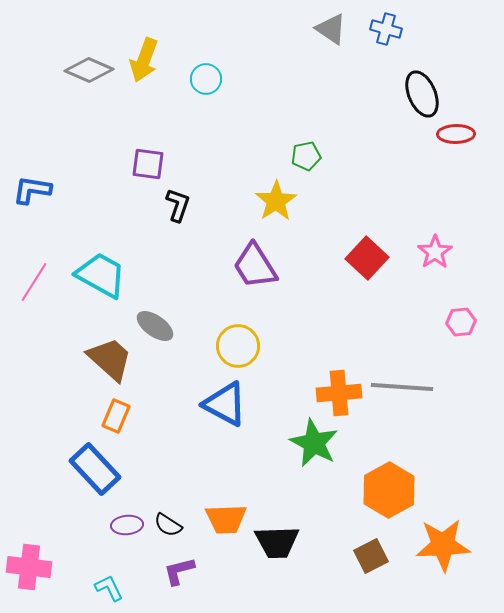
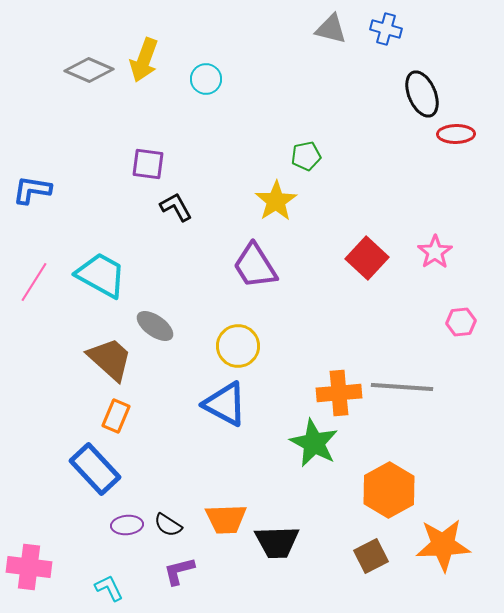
gray triangle: rotated 20 degrees counterclockwise
black L-shape: moved 2 px left, 2 px down; rotated 48 degrees counterclockwise
